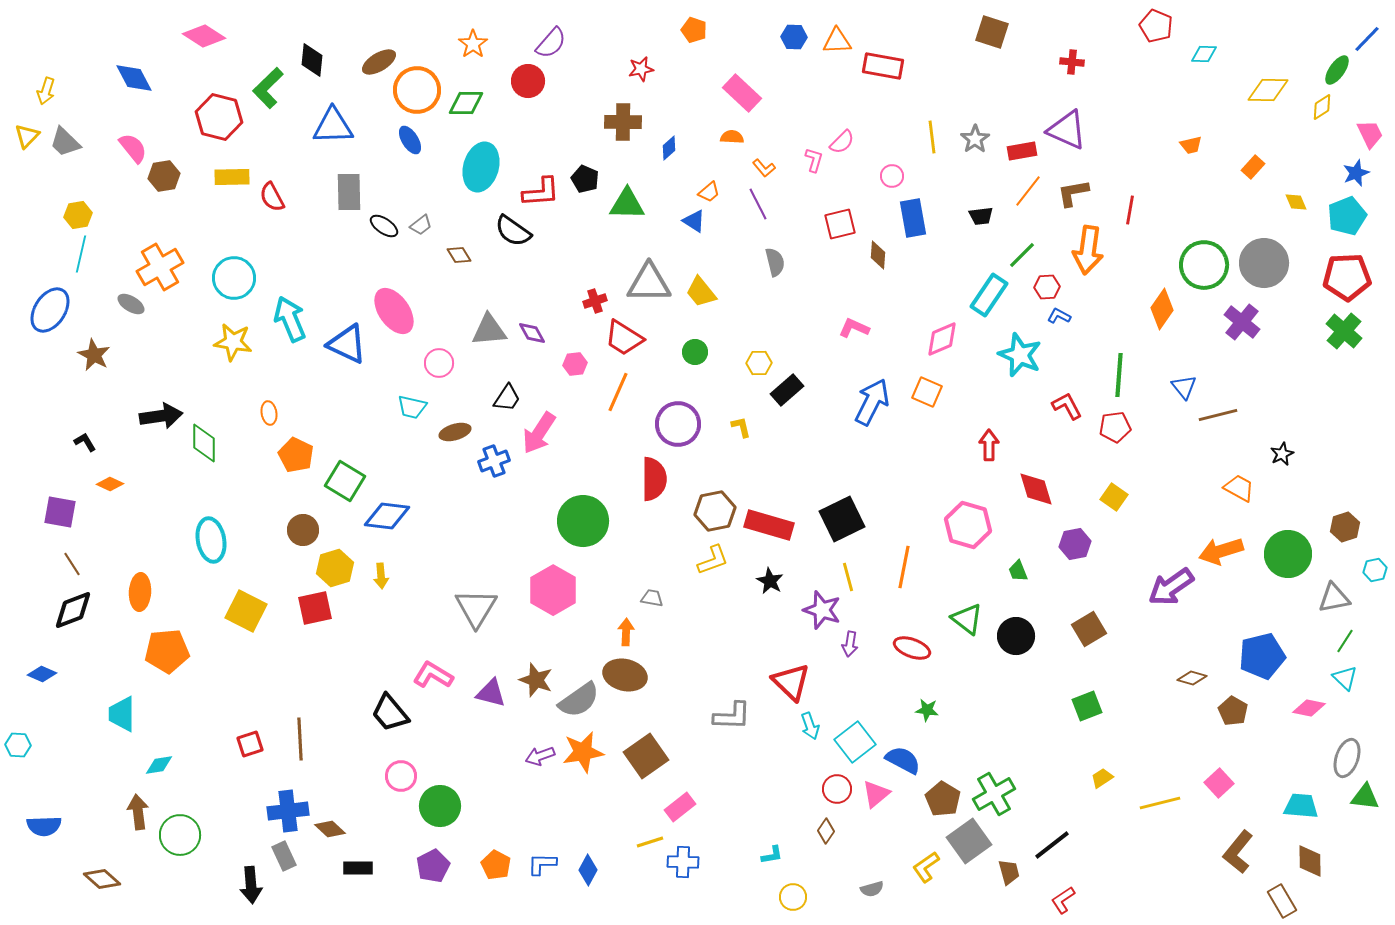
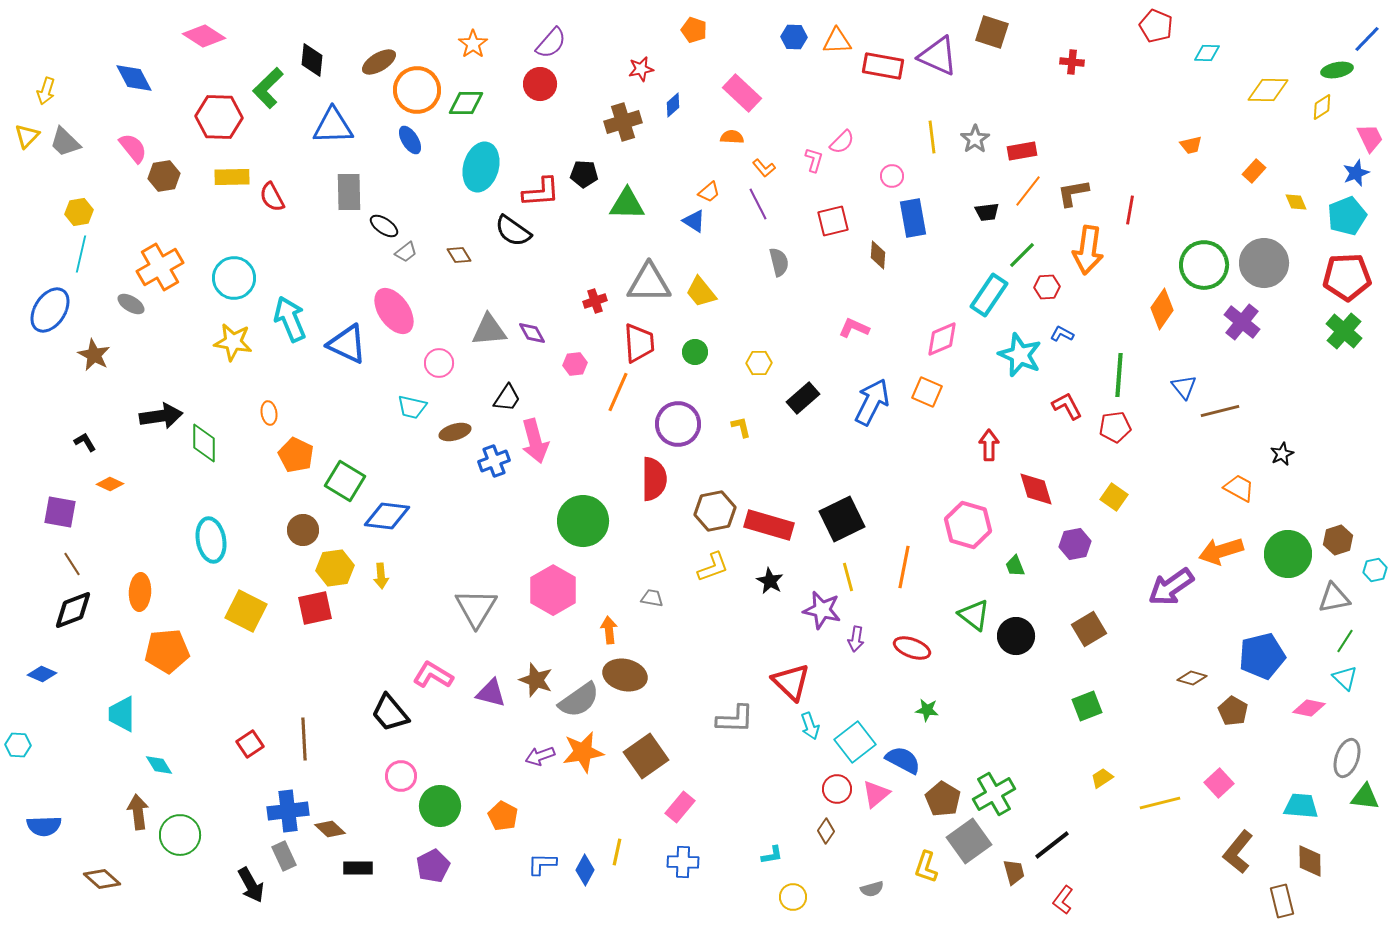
cyan diamond at (1204, 54): moved 3 px right, 1 px up
green ellipse at (1337, 70): rotated 44 degrees clockwise
red circle at (528, 81): moved 12 px right, 3 px down
red hexagon at (219, 117): rotated 12 degrees counterclockwise
brown cross at (623, 122): rotated 18 degrees counterclockwise
purple triangle at (1067, 130): moved 129 px left, 74 px up
pink trapezoid at (1370, 134): moved 4 px down
blue diamond at (669, 148): moved 4 px right, 43 px up
orange rectangle at (1253, 167): moved 1 px right, 4 px down
black pentagon at (585, 179): moved 1 px left, 5 px up; rotated 20 degrees counterclockwise
yellow hexagon at (78, 215): moved 1 px right, 3 px up
black trapezoid at (981, 216): moved 6 px right, 4 px up
red square at (840, 224): moved 7 px left, 3 px up
gray trapezoid at (421, 225): moved 15 px left, 27 px down
gray semicircle at (775, 262): moved 4 px right
blue L-shape at (1059, 316): moved 3 px right, 18 px down
red trapezoid at (624, 338): moved 15 px right, 5 px down; rotated 126 degrees counterclockwise
black rectangle at (787, 390): moved 16 px right, 8 px down
brown line at (1218, 415): moved 2 px right, 4 px up
pink arrow at (539, 433): moved 4 px left, 8 px down; rotated 48 degrees counterclockwise
brown hexagon at (1345, 527): moved 7 px left, 13 px down
yellow L-shape at (713, 560): moved 7 px down
yellow hexagon at (335, 568): rotated 9 degrees clockwise
green trapezoid at (1018, 571): moved 3 px left, 5 px up
purple star at (822, 610): rotated 6 degrees counterclockwise
green triangle at (967, 619): moved 7 px right, 4 px up
orange arrow at (626, 632): moved 17 px left, 2 px up; rotated 8 degrees counterclockwise
purple arrow at (850, 644): moved 6 px right, 5 px up
gray L-shape at (732, 716): moved 3 px right, 3 px down
brown line at (300, 739): moved 4 px right
red square at (250, 744): rotated 16 degrees counterclockwise
cyan diamond at (159, 765): rotated 68 degrees clockwise
pink rectangle at (680, 807): rotated 12 degrees counterclockwise
yellow line at (650, 842): moved 33 px left, 10 px down; rotated 60 degrees counterclockwise
orange pentagon at (496, 865): moved 7 px right, 49 px up
yellow L-shape at (926, 867): rotated 36 degrees counterclockwise
blue diamond at (588, 870): moved 3 px left
brown trapezoid at (1009, 872): moved 5 px right
black arrow at (251, 885): rotated 24 degrees counterclockwise
red L-shape at (1063, 900): rotated 20 degrees counterclockwise
brown rectangle at (1282, 901): rotated 16 degrees clockwise
